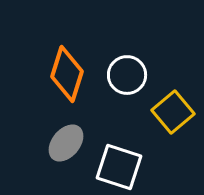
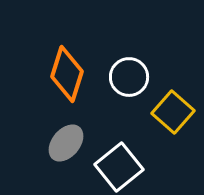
white circle: moved 2 px right, 2 px down
yellow square: rotated 9 degrees counterclockwise
white square: rotated 33 degrees clockwise
